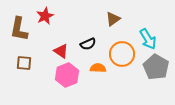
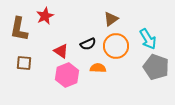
brown triangle: moved 2 px left
orange circle: moved 6 px left, 8 px up
gray pentagon: rotated 10 degrees counterclockwise
